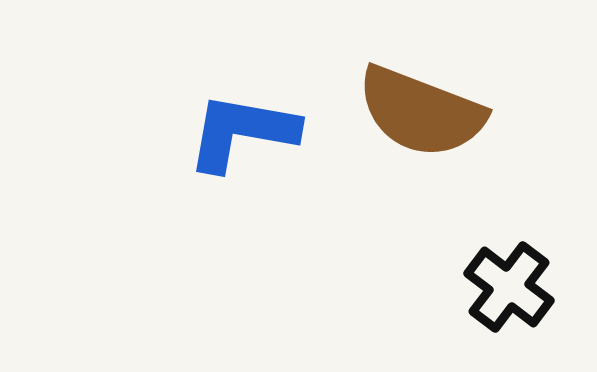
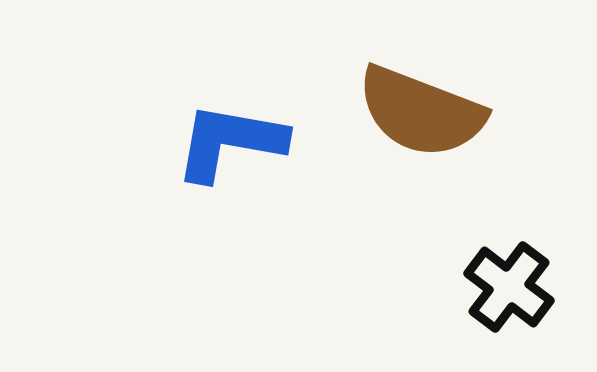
blue L-shape: moved 12 px left, 10 px down
